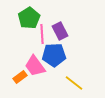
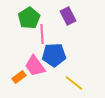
purple rectangle: moved 8 px right, 15 px up
orange rectangle: moved 1 px left
